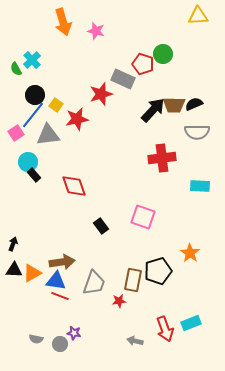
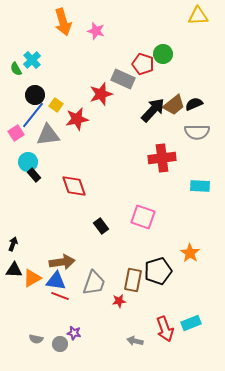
brown trapezoid at (174, 105): rotated 40 degrees counterclockwise
orange triangle at (32, 273): moved 5 px down
